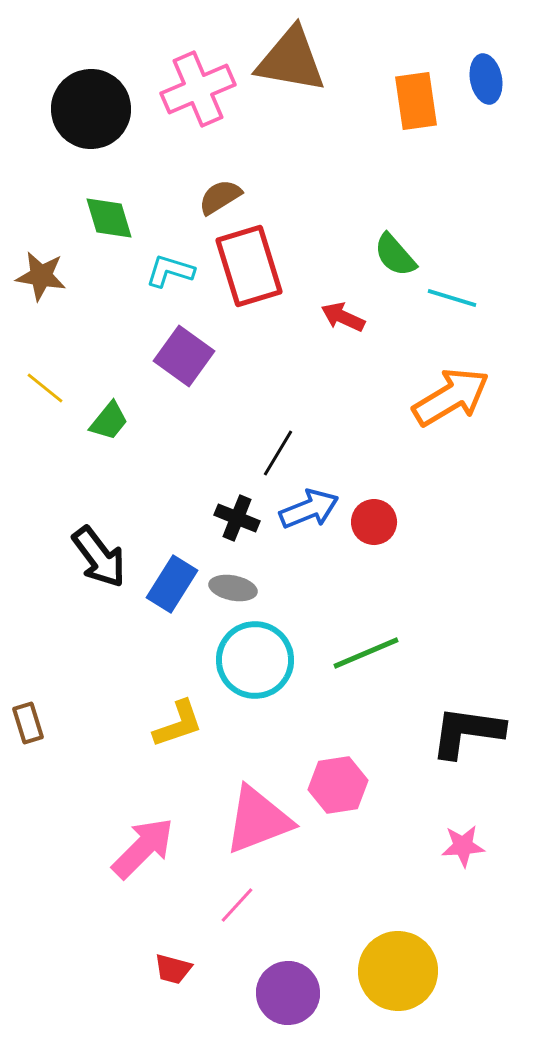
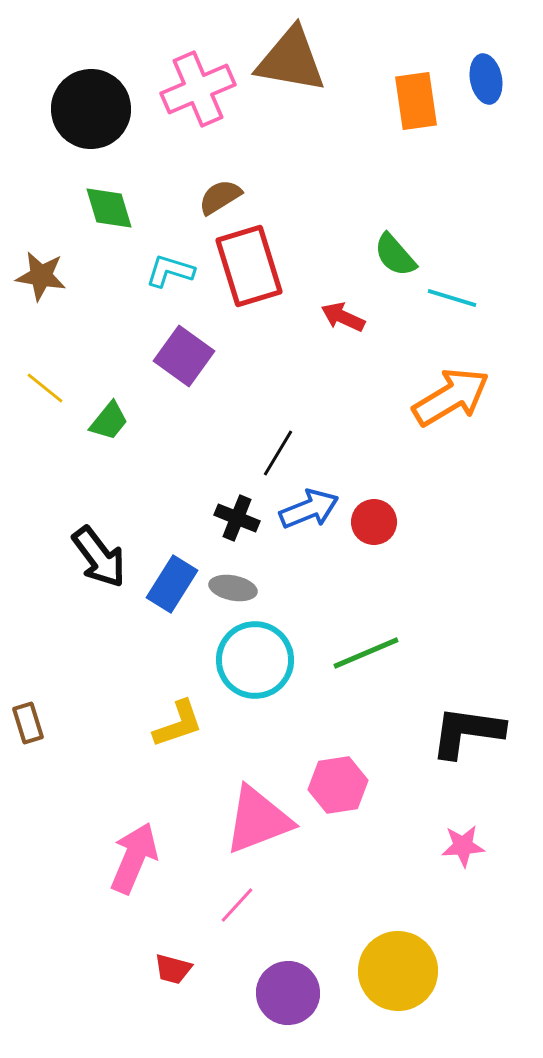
green diamond: moved 10 px up
pink arrow: moved 9 px left, 10 px down; rotated 22 degrees counterclockwise
